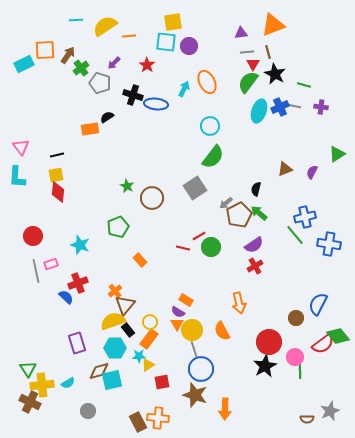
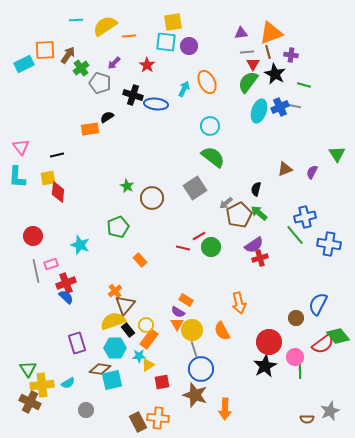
orange triangle at (273, 25): moved 2 px left, 8 px down
purple cross at (321, 107): moved 30 px left, 52 px up
green triangle at (337, 154): rotated 30 degrees counterclockwise
green semicircle at (213, 157): rotated 90 degrees counterclockwise
yellow square at (56, 175): moved 8 px left, 3 px down
red cross at (255, 266): moved 5 px right, 8 px up; rotated 14 degrees clockwise
red cross at (78, 283): moved 12 px left
yellow circle at (150, 322): moved 4 px left, 3 px down
brown diamond at (99, 371): moved 1 px right, 2 px up; rotated 25 degrees clockwise
gray circle at (88, 411): moved 2 px left, 1 px up
